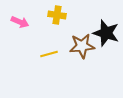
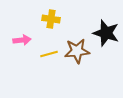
yellow cross: moved 6 px left, 4 px down
pink arrow: moved 2 px right, 18 px down; rotated 30 degrees counterclockwise
brown star: moved 5 px left, 5 px down
